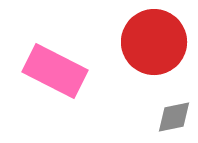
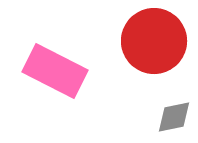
red circle: moved 1 px up
